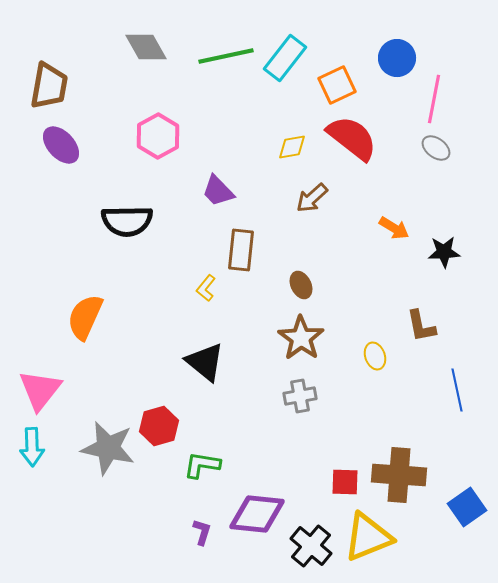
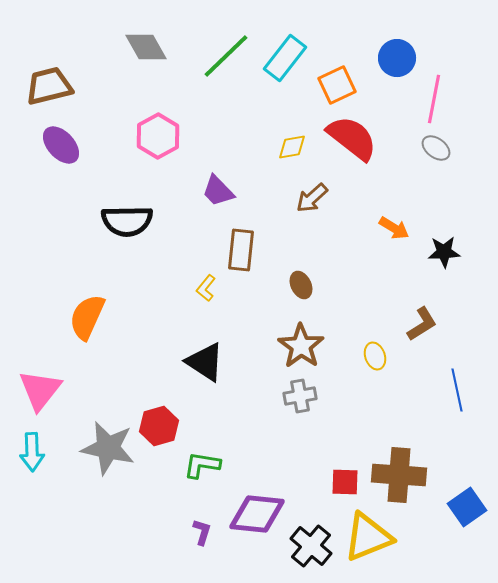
green line: rotated 32 degrees counterclockwise
brown trapezoid: rotated 114 degrees counterclockwise
orange semicircle: moved 2 px right
brown L-shape: moved 1 px right, 2 px up; rotated 111 degrees counterclockwise
brown star: moved 8 px down
black triangle: rotated 6 degrees counterclockwise
cyan arrow: moved 5 px down
